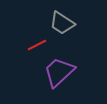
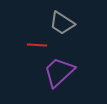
red line: rotated 30 degrees clockwise
